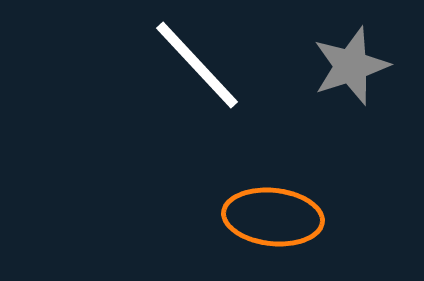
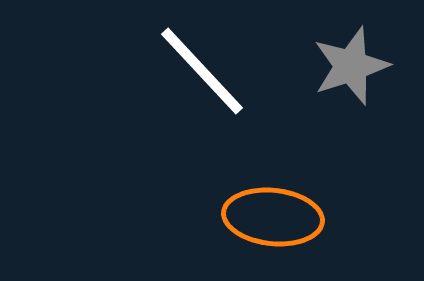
white line: moved 5 px right, 6 px down
